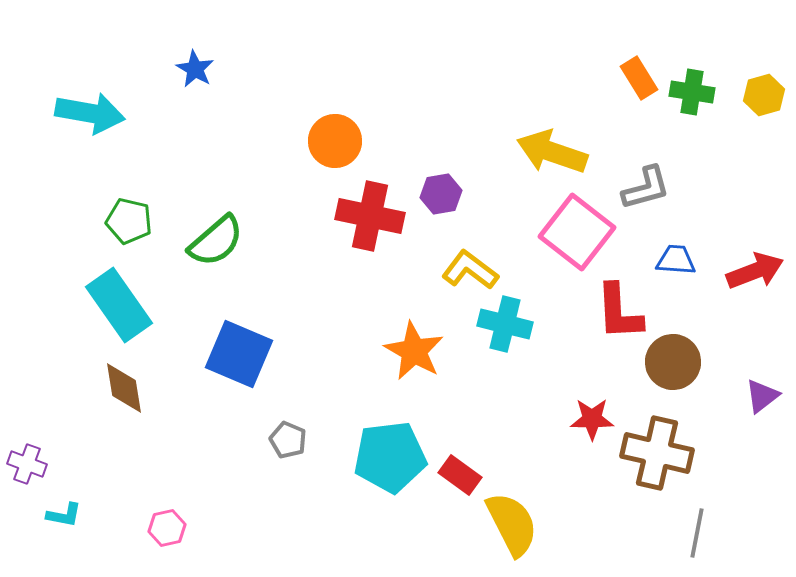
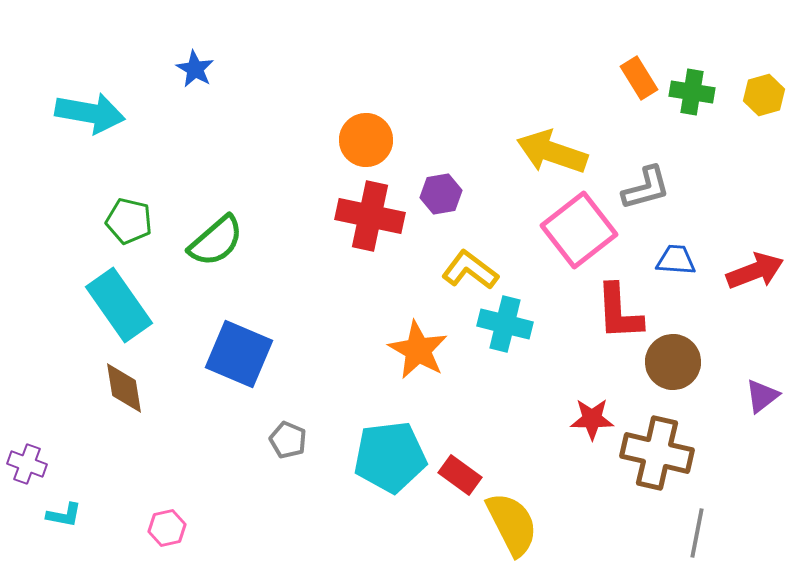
orange circle: moved 31 px right, 1 px up
pink square: moved 2 px right, 2 px up; rotated 14 degrees clockwise
orange star: moved 4 px right, 1 px up
